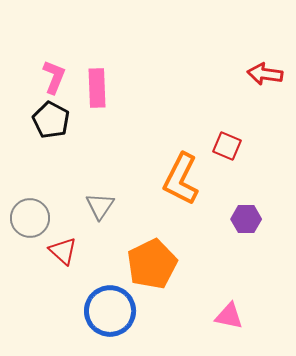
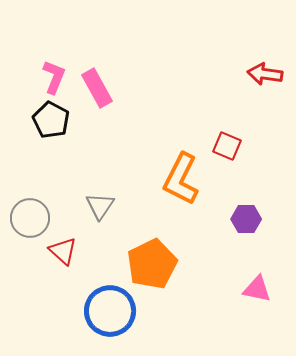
pink rectangle: rotated 27 degrees counterclockwise
pink triangle: moved 28 px right, 27 px up
